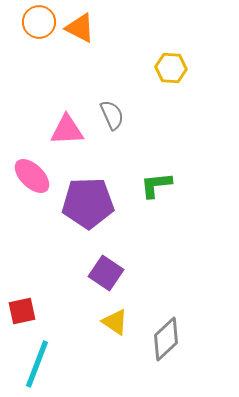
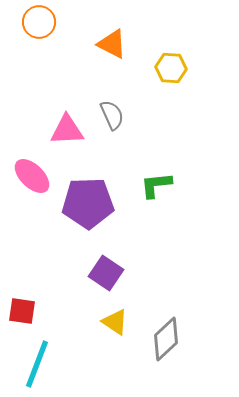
orange triangle: moved 32 px right, 16 px down
red square: rotated 20 degrees clockwise
